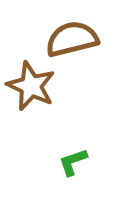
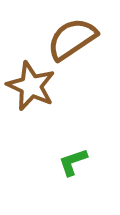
brown semicircle: rotated 20 degrees counterclockwise
